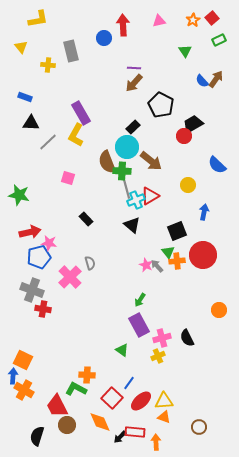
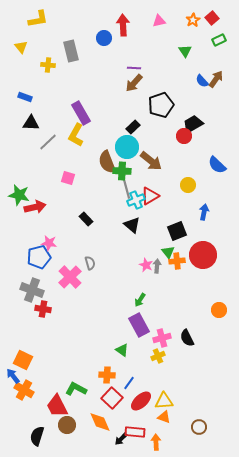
black pentagon at (161, 105): rotated 25 degrees clockwise
red arrow at (30, 232): moved 5 px right, 25 px up
gray arrow at (157, 266): rotated 48 degrees clockwise
orange cross at (87, 375): moved 20 px right
blue arrow at (13, 376): rotated 42 degrees counterclockwise
black arrow at (120, 437): moved 1 px right, 2 px down
